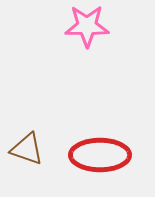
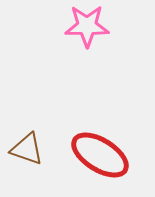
red ellipse: rotated 32 degrees clockwise
